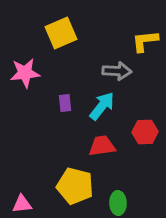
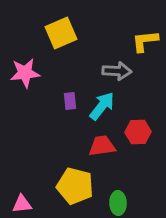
purple rectangle: moved 5 px right, 2 px up
red hexagon: moved 7 px left
